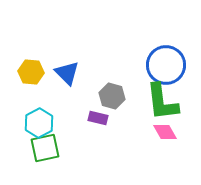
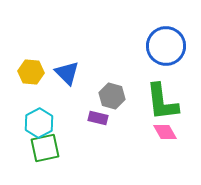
blue circle: moved 19 px up
